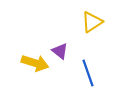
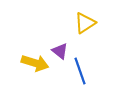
yellow triangle: moved 7 px left, 1 px down
blue line: moved 8 px left, 2 px up
